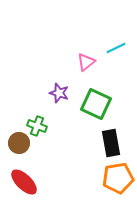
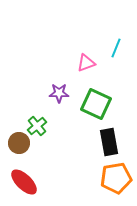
cyan line: rotated 42 degrees counterclockwise
pink triangle: moved 1 px down; rotated 18 degrees clockwise
purple star: rotated 18 degrees counterclockwise
green cross: rotated 30 degrees clockwise
black rectangle: moved 2 px left, 1 px up
orange pentagon: moved 2 px left
